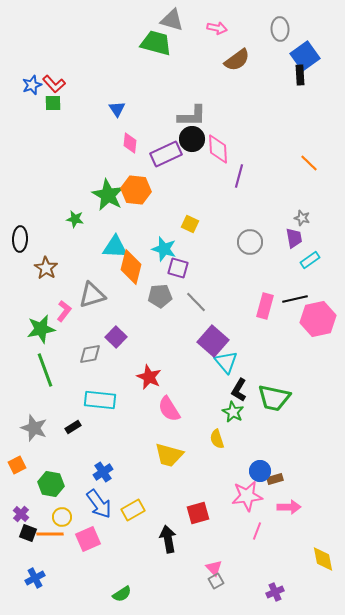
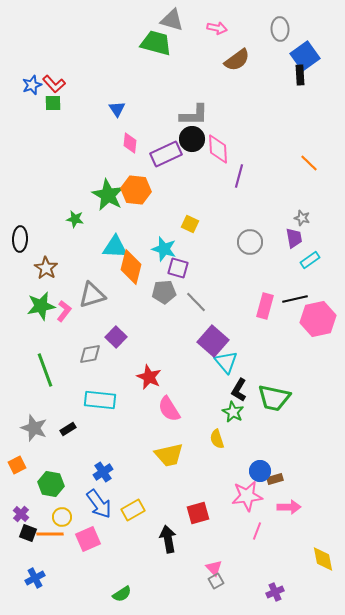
gray L-shape at (192, 116): moved 2 px right, 1 px up
gray pentagon at (160, 296): moved 4 px right, 4 px up
green star at (41, 329): moved 23 px up
black rectangle at (73, 427): moved 5 px left, 2 px down
yellow trapezoid at (169, 455): rotated 28 degrees counterclockwise
